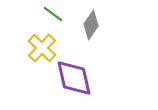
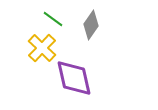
green line: moved 5 px down
